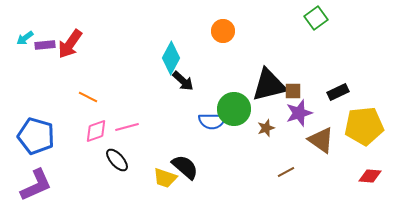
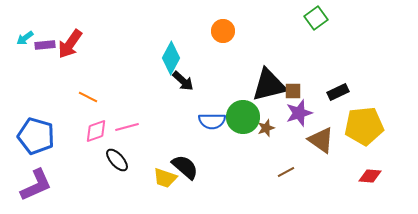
green circle: moved 9 px right, 8 px down
